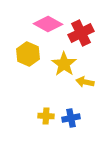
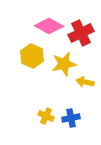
pink diamond: moved 1 px right, 2 px down
yellow hexagon: moved 4 px right, 2 px down
yellow star: rotated 25 degrees clockwise
yellow cross: rotated 21 degrees clockwise
